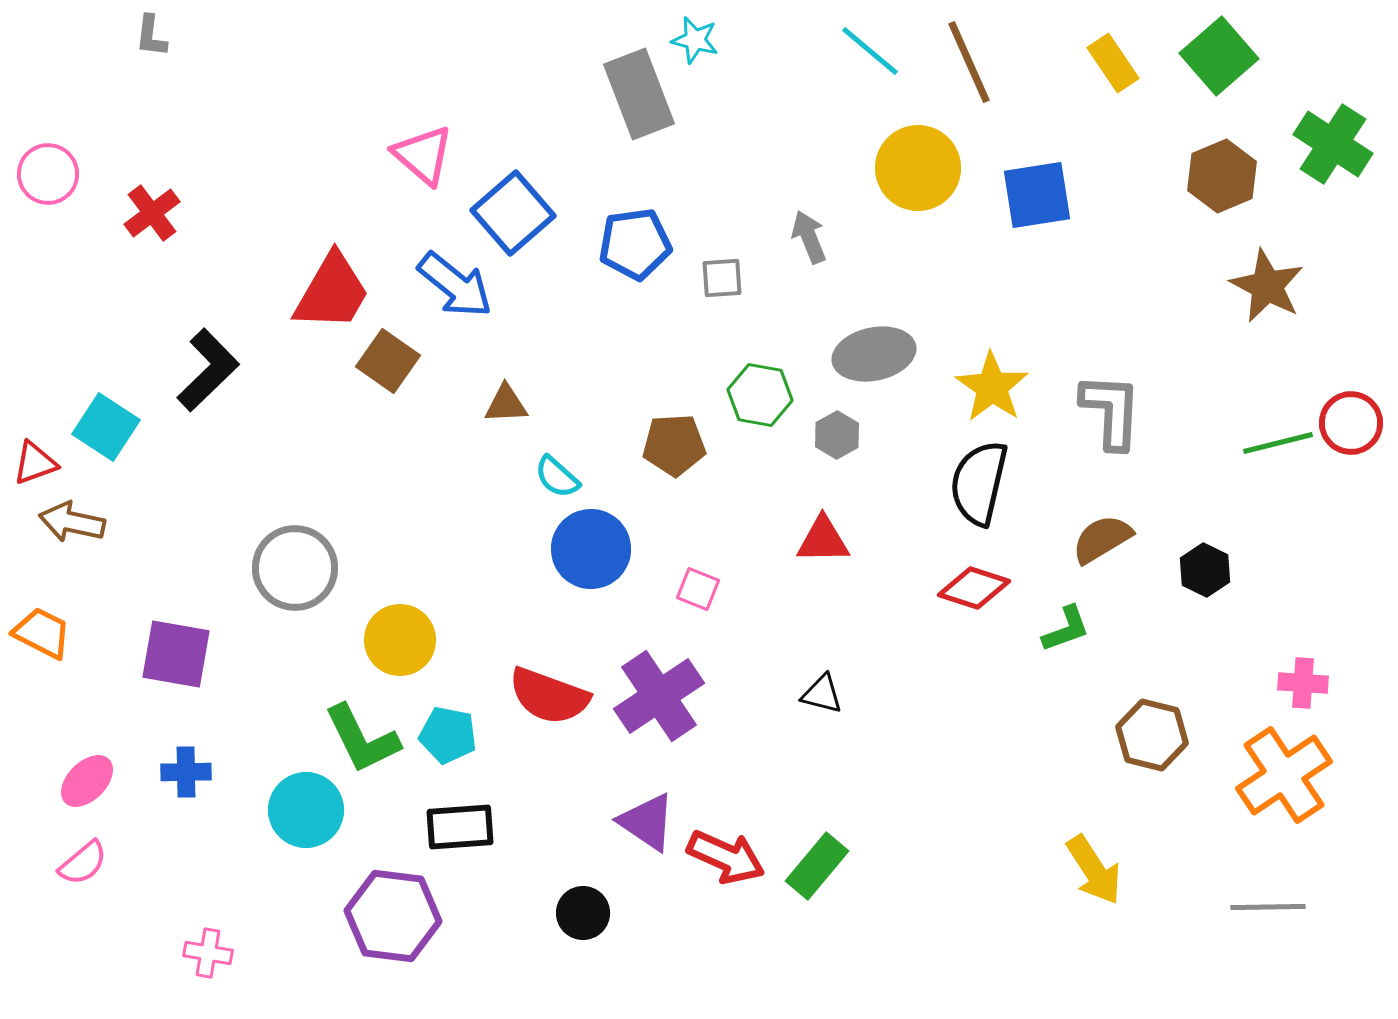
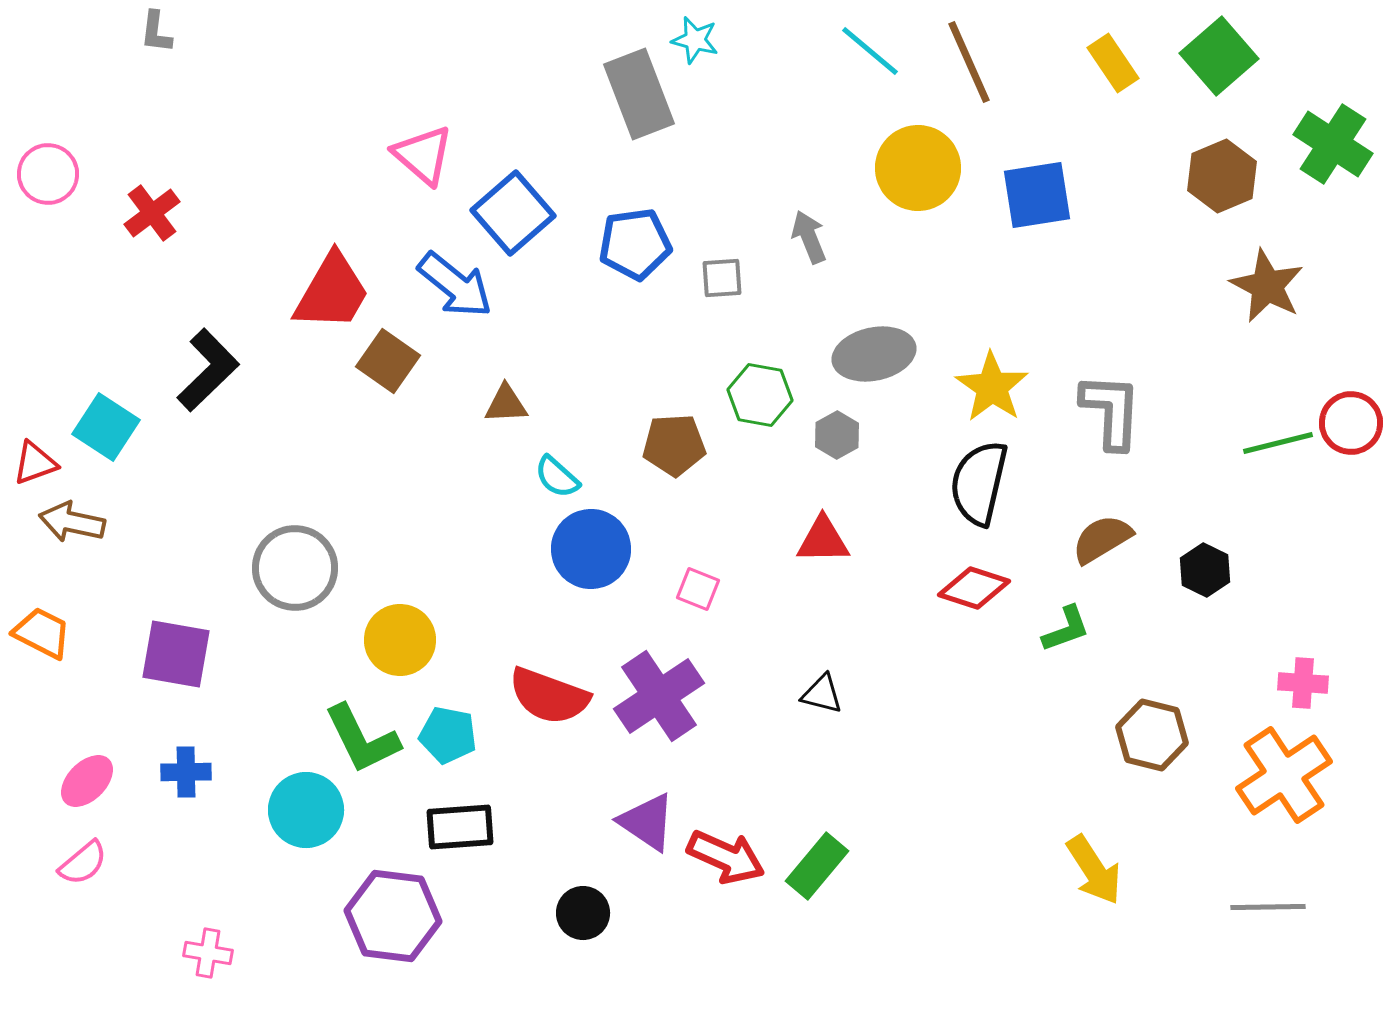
gray L-shape at (151, 36): moved 5 px right, 4 px up
